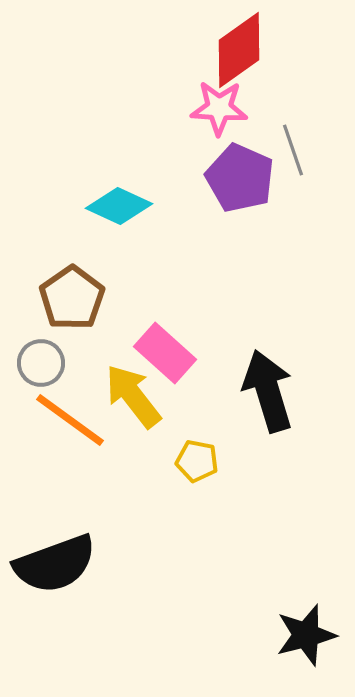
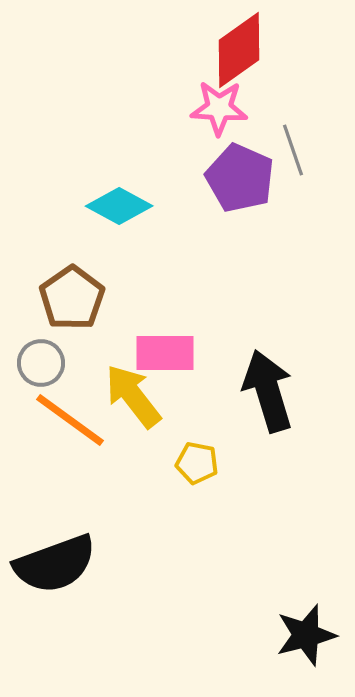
cyan diamond: rotated 4 degrees clockwise
pink rectangle: rotated 42 degrees counterclockwise
yellow pentagon: moved 2 px down
